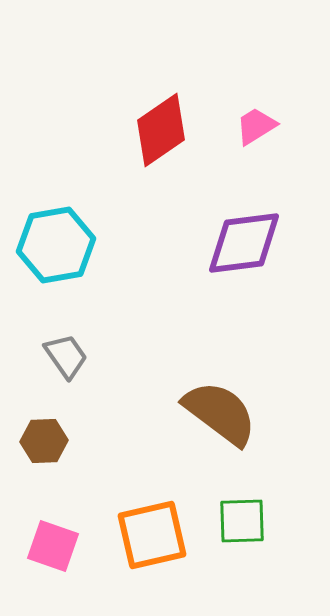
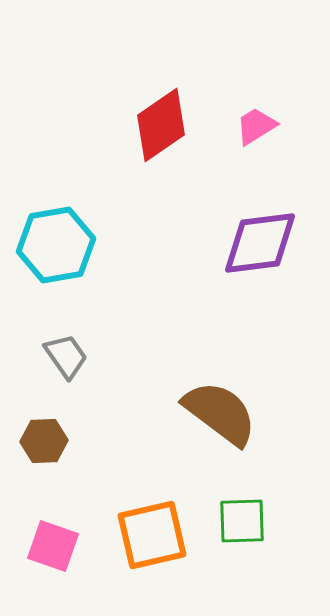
red diamond: moved 5 px up
purple diamond: moved 16 px right
